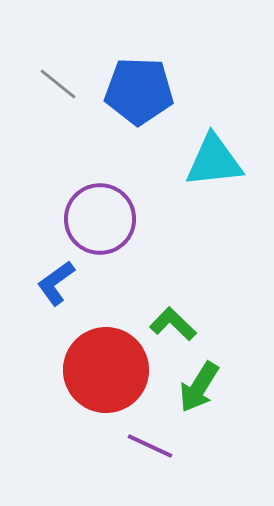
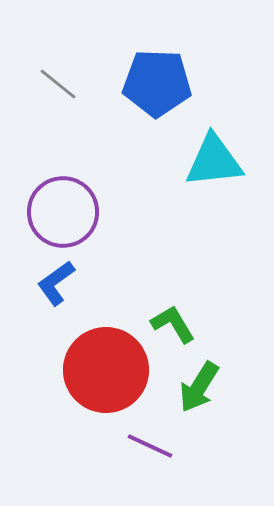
blue pentagon: moved 18 px right, 8 px up
purple circle: moved 37 px left, 7 px up
green L-shape: rotated 15 degrees clockwise
